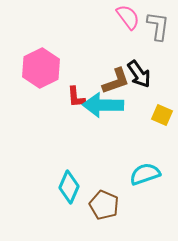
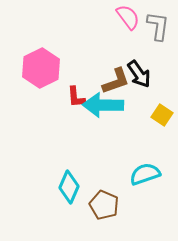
yellow square: rotated 10 degrees clockwise
